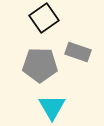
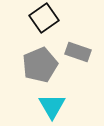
gray pentagon: rotated 24 degrees counterclockwise
cyan triangle: moved 1 px up
